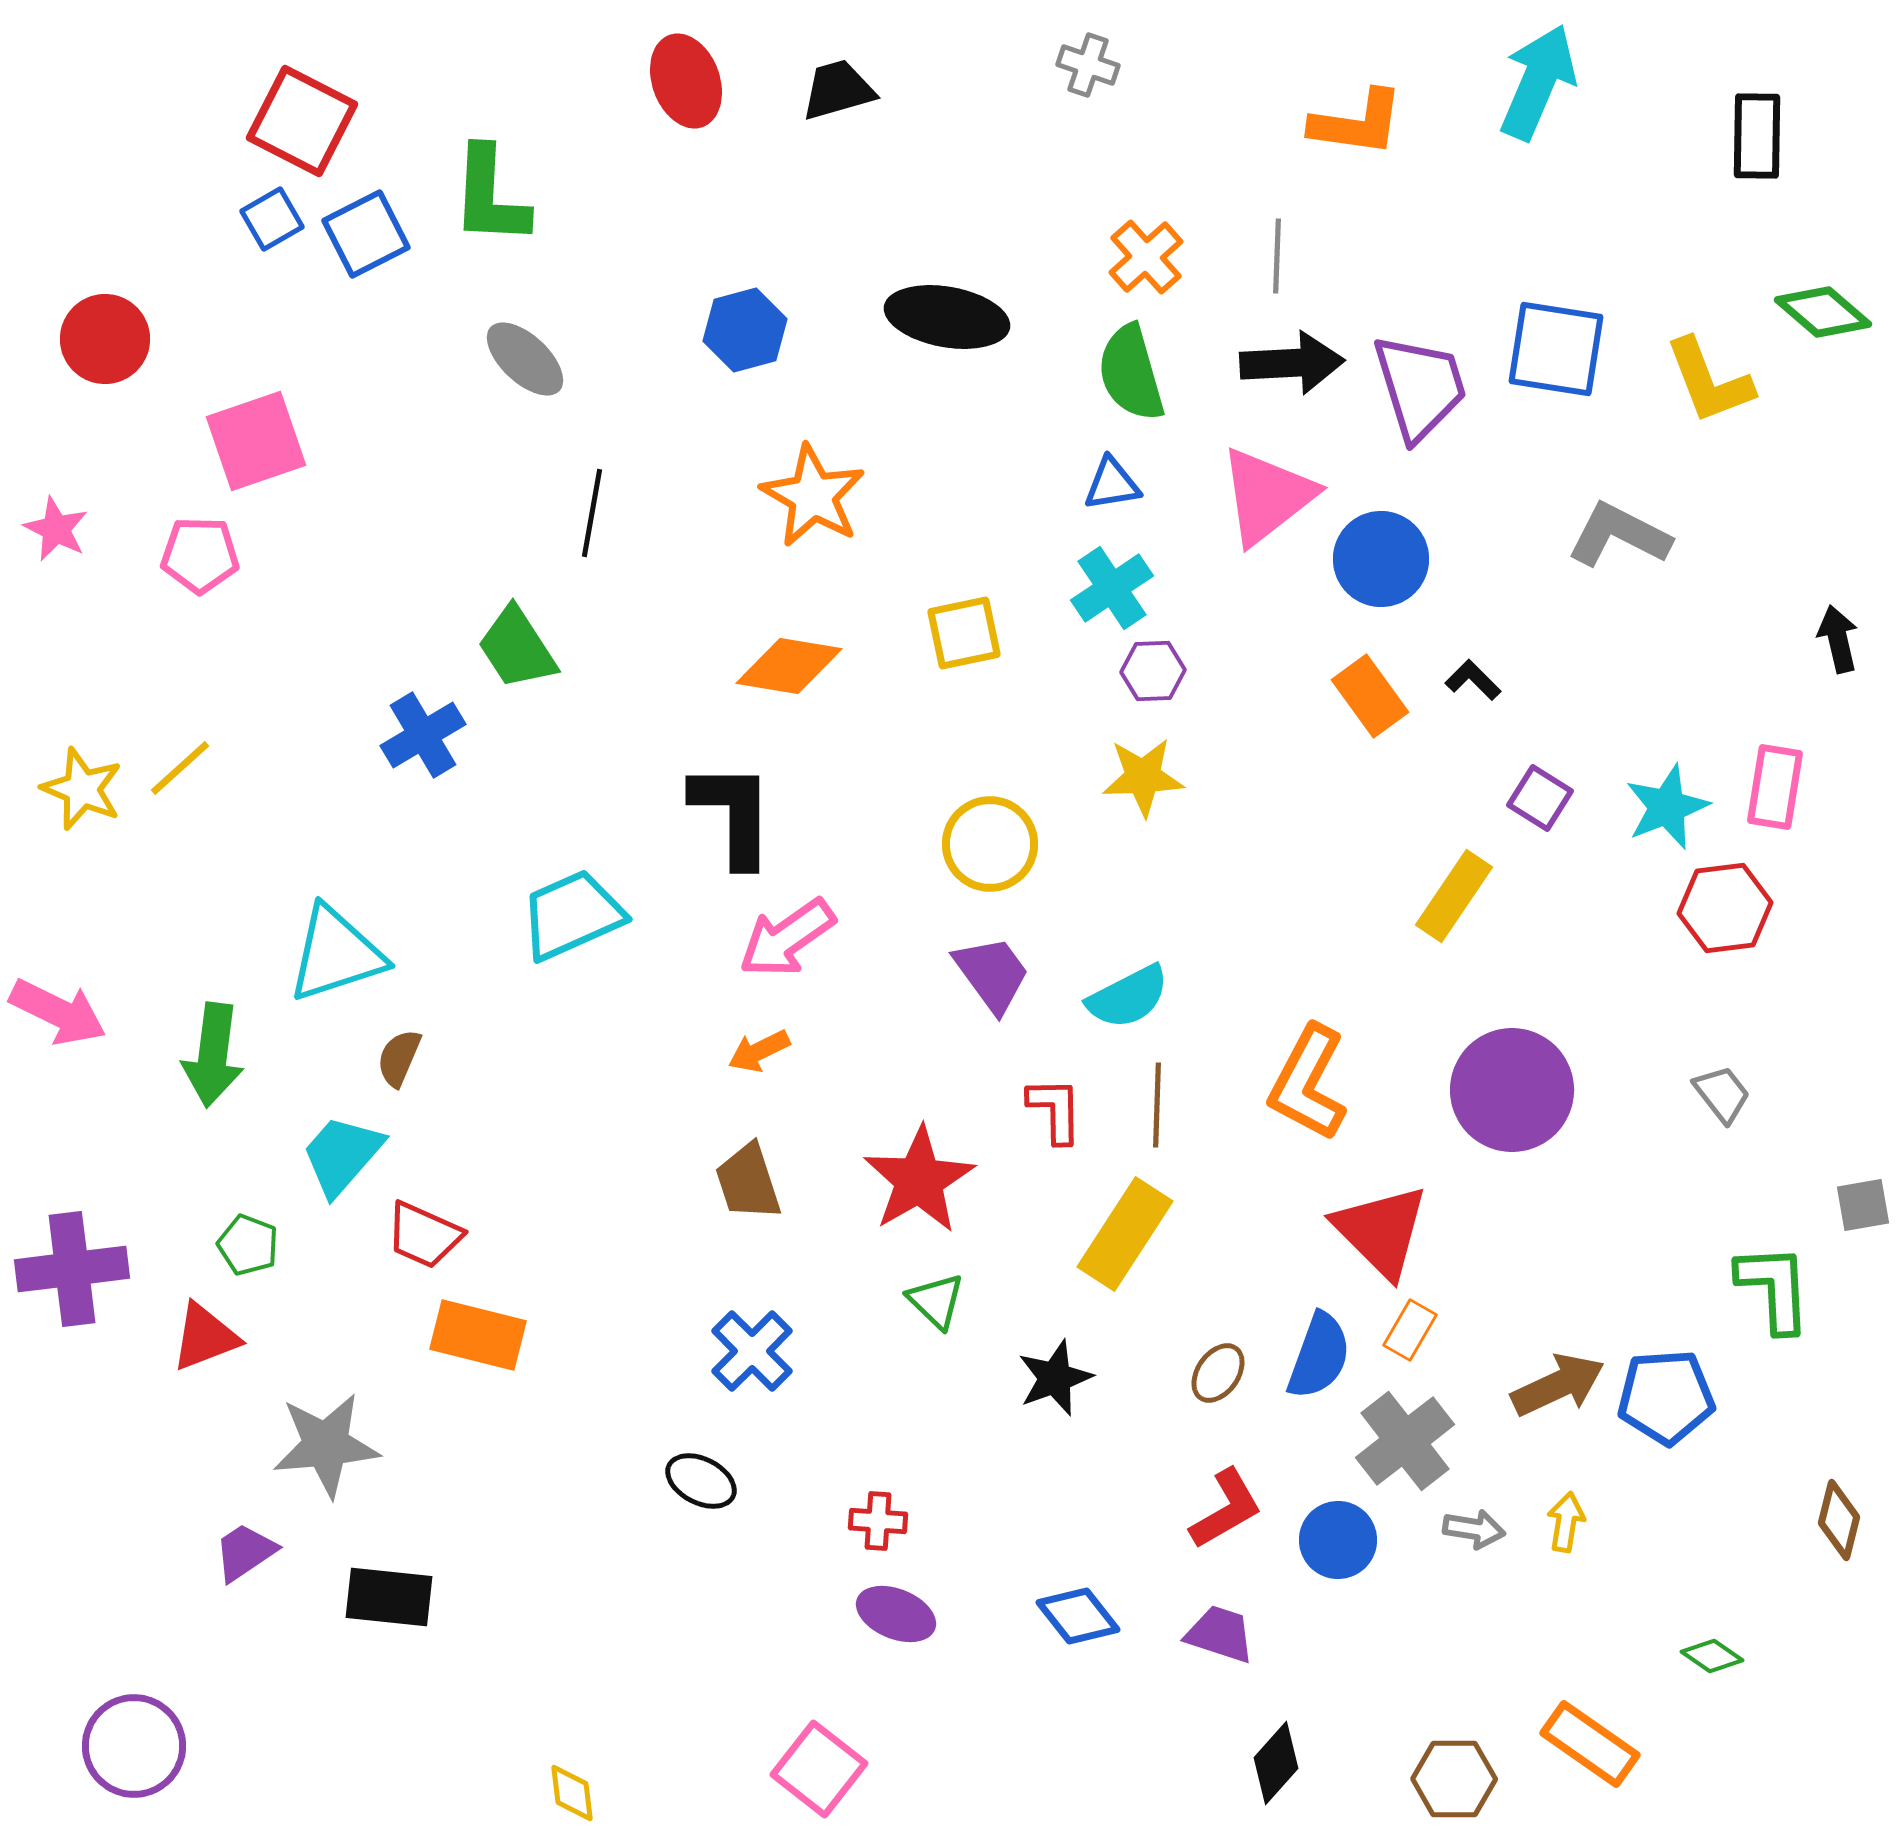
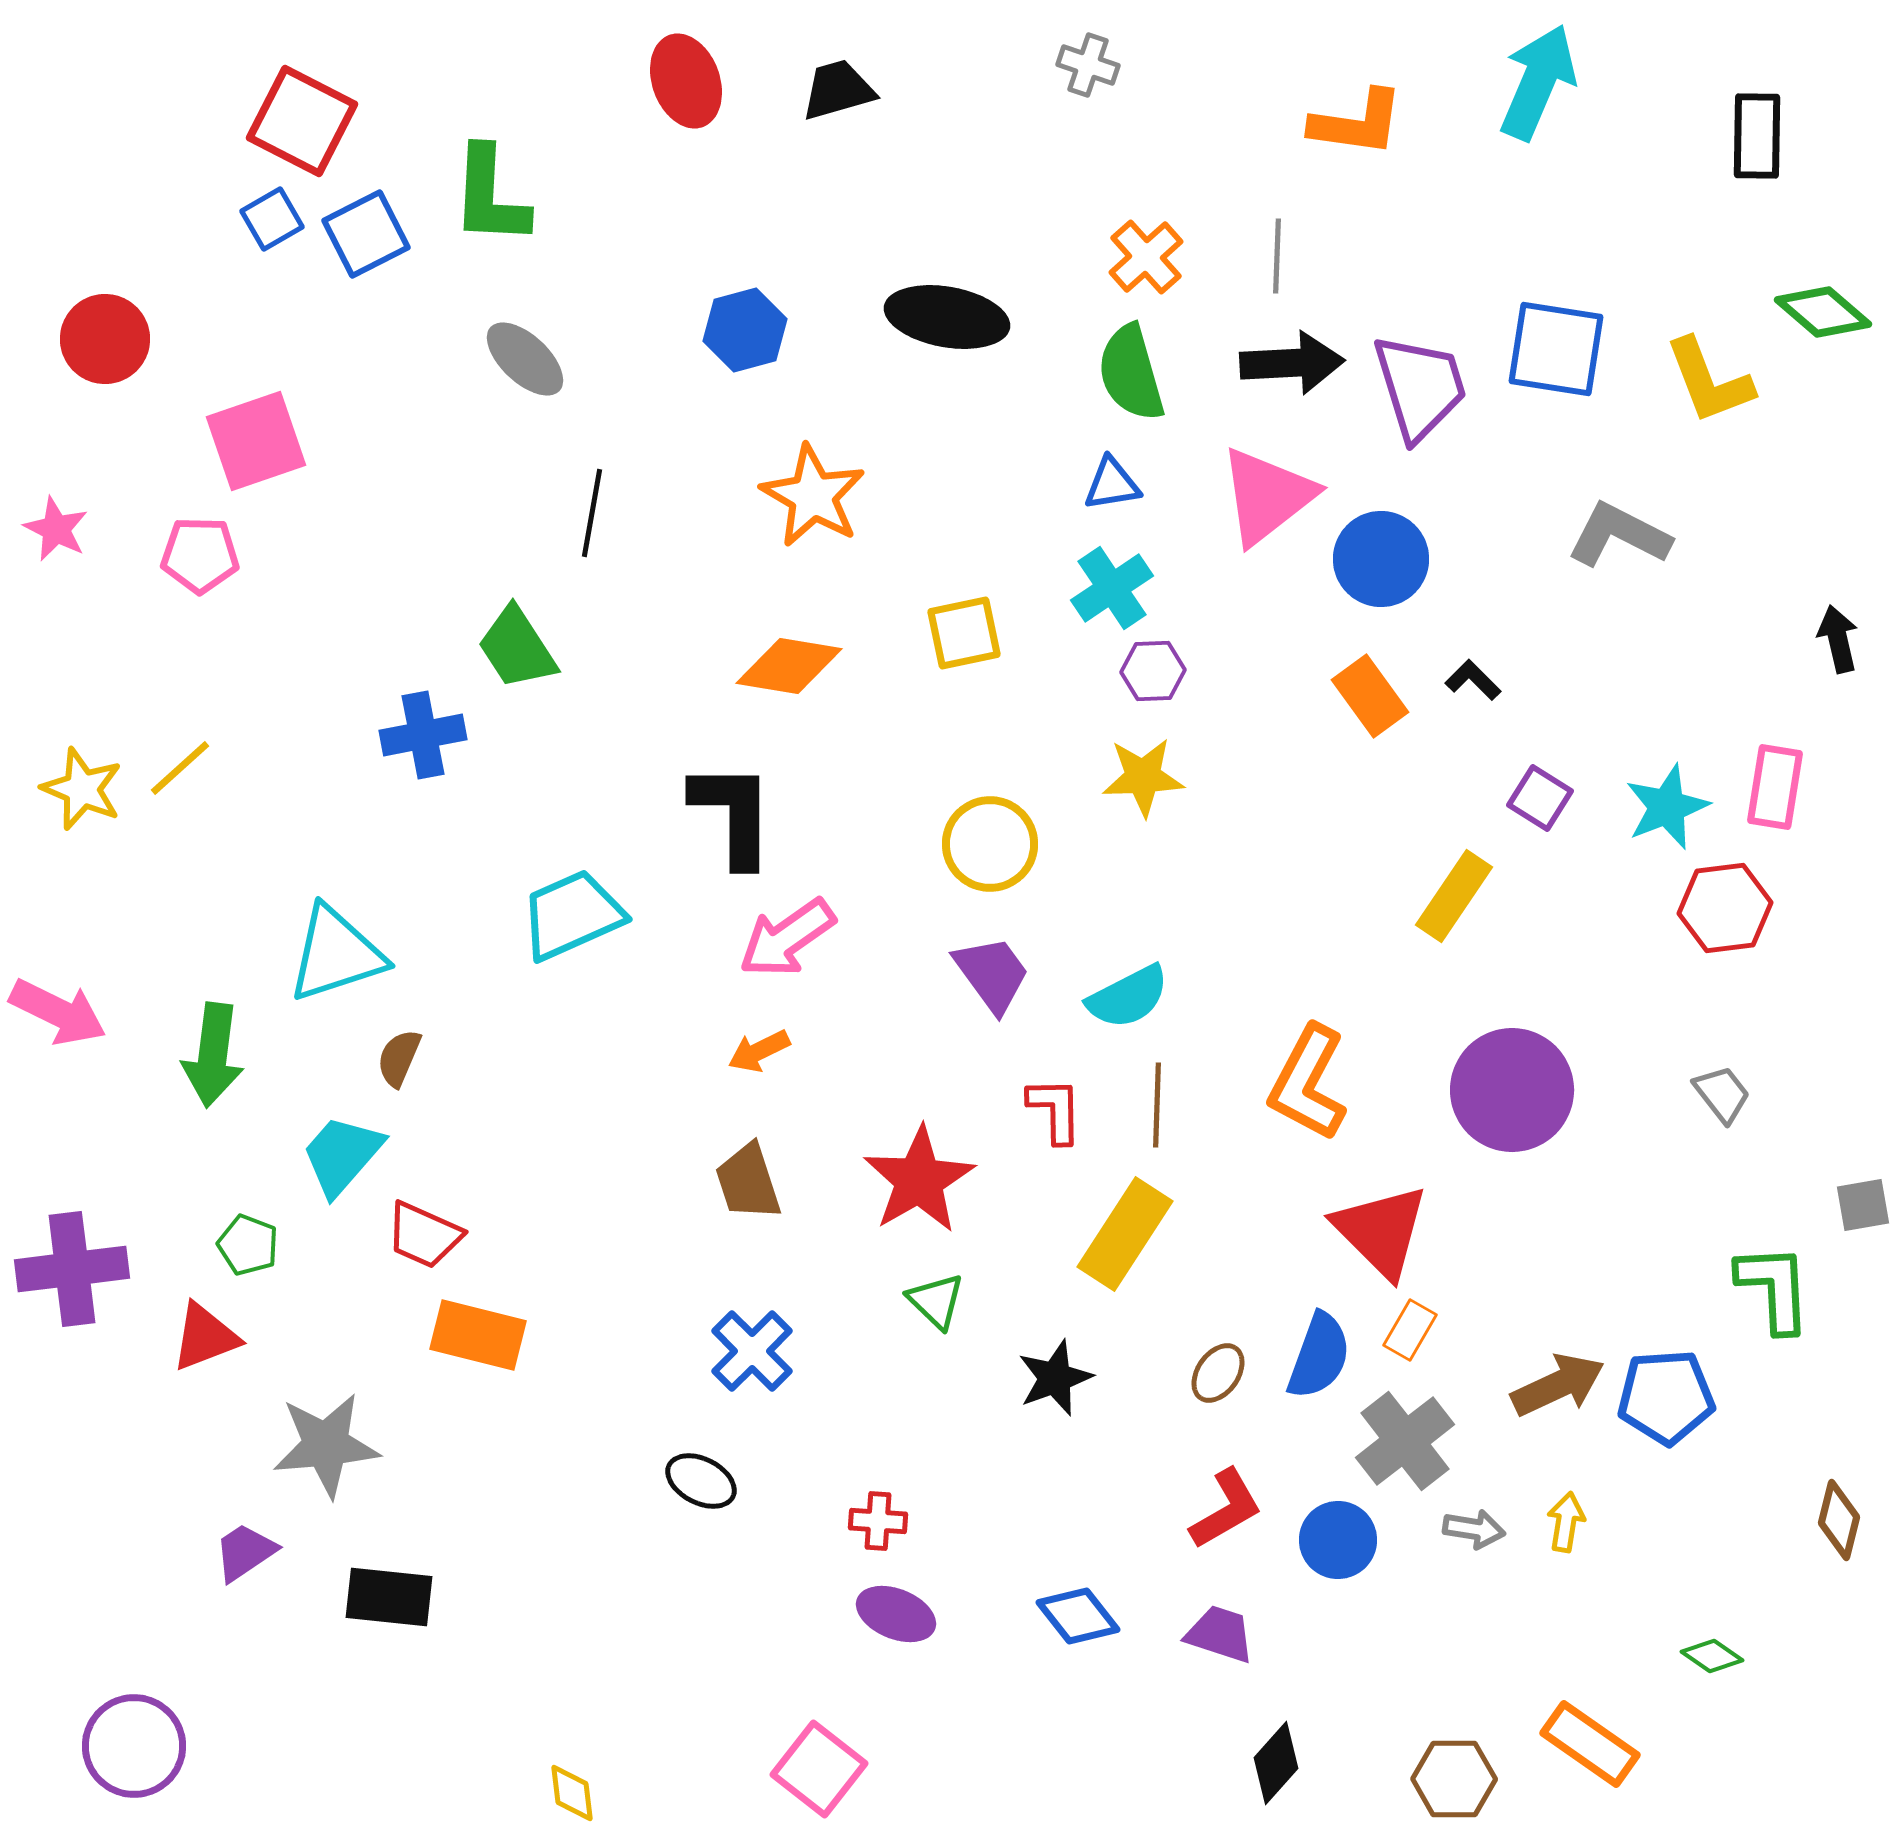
blue cross at (423, 735): rotated 20 degrees clockwise
